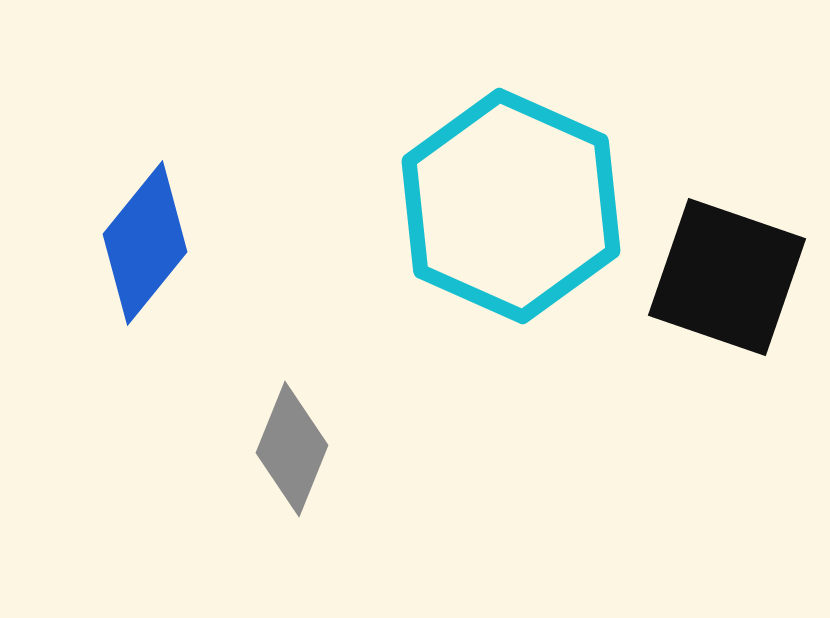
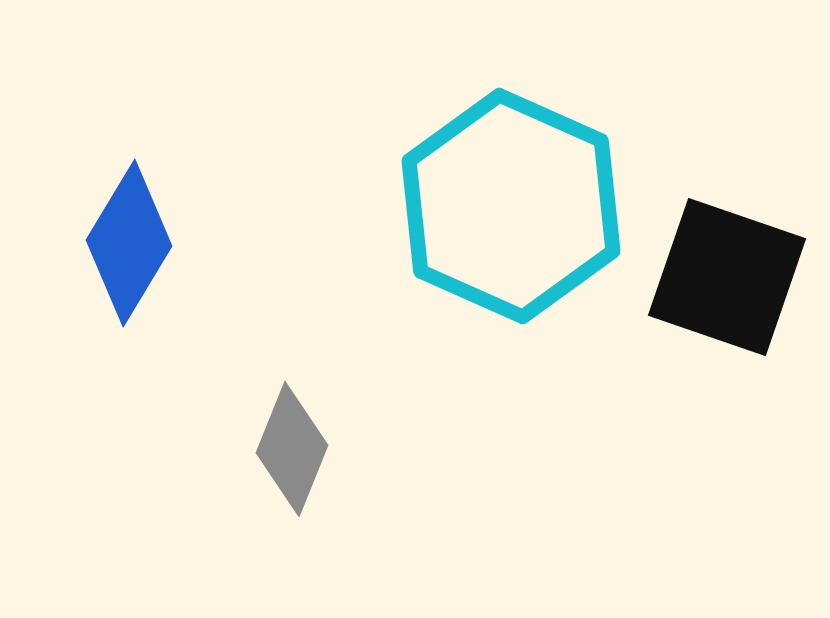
blue diamond: moved 16 px left; rotated 8 degrees counterclockwise
